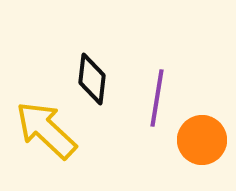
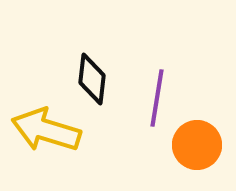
yellow arrow: rotated 26 degrees counterclockwise
orange circle: moved 5 px left, 5 px down
